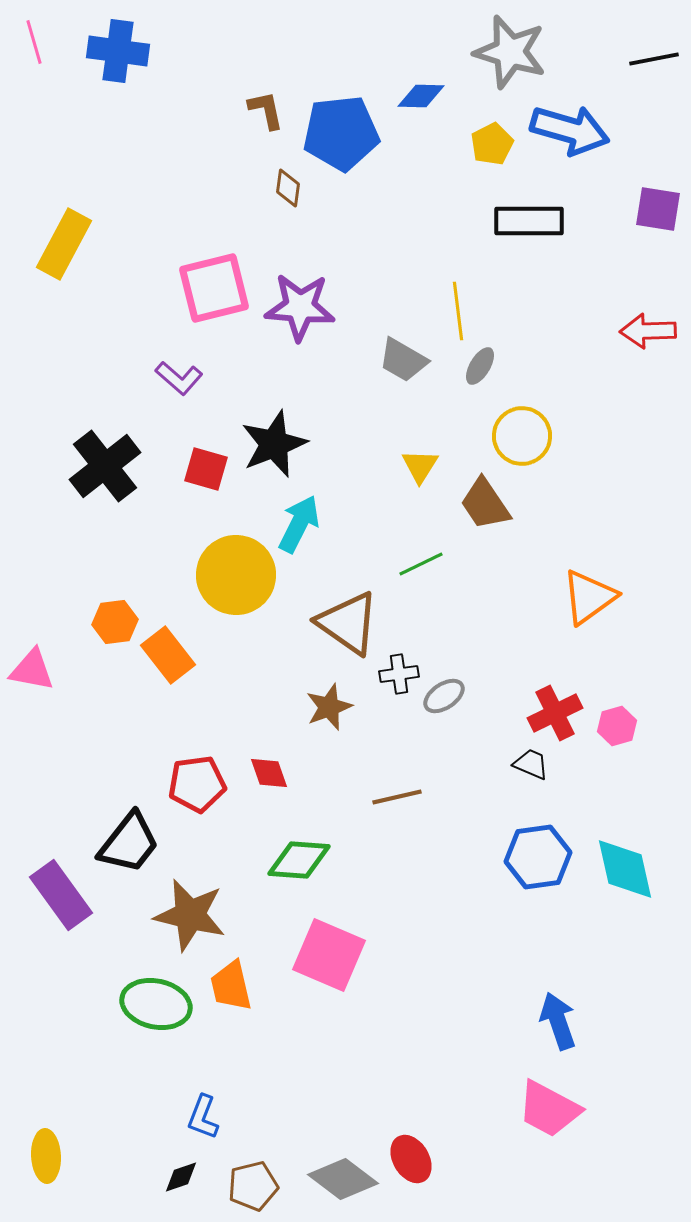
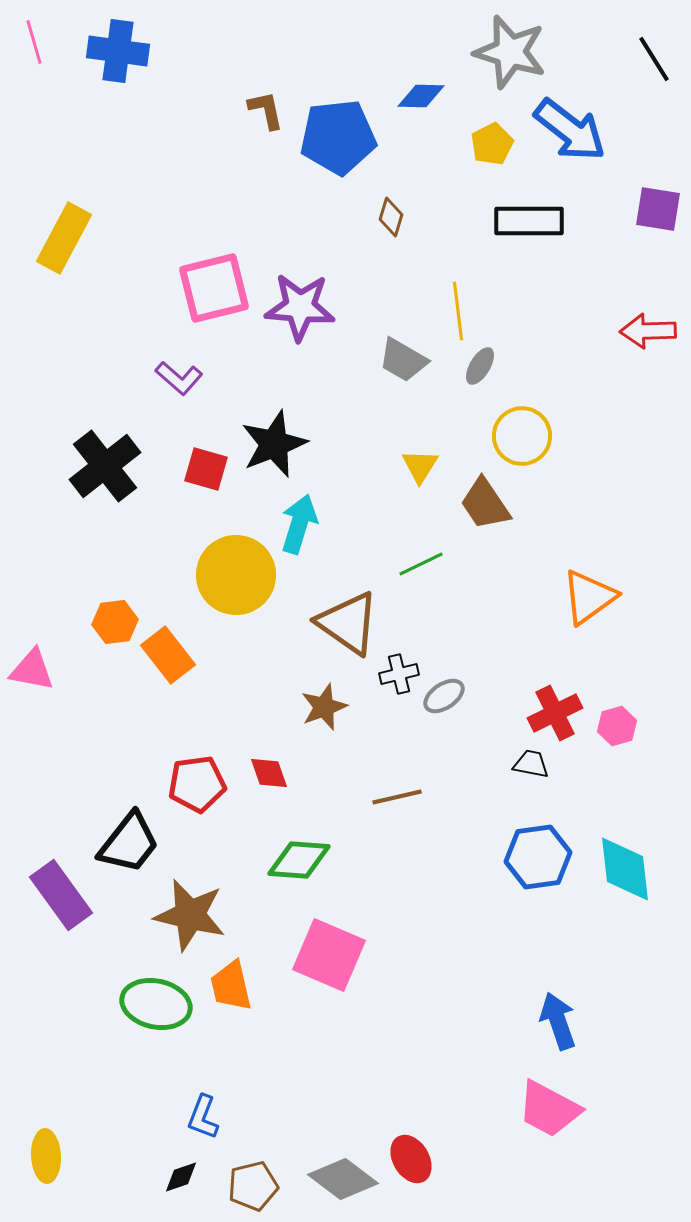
black line at (654, 59): rotated 69 degrees clockwise
blue arrow at (570, 130): rotated 22 degrees clockwise
blue pentagon at (341, 133): moved 3 px left, 4 px down
brown diamond at (288, 188): moved 103 px right, 29 px down; rotated 9 degrees clockwise
yellow rectangle at (64, 244): moved 6 px up
cyan arrow at (299, 524): rotated 10 degrees counterclockwise
black cross at (399, 674): rotated 6 degrees counterclockwise
brown star at (329, 707): moved 5 px left
black trapezoid at (531, 764): rotated 12 degrees counterclockwise
cyan diamond at (625, 869): rotated 6 degrees clockwise
